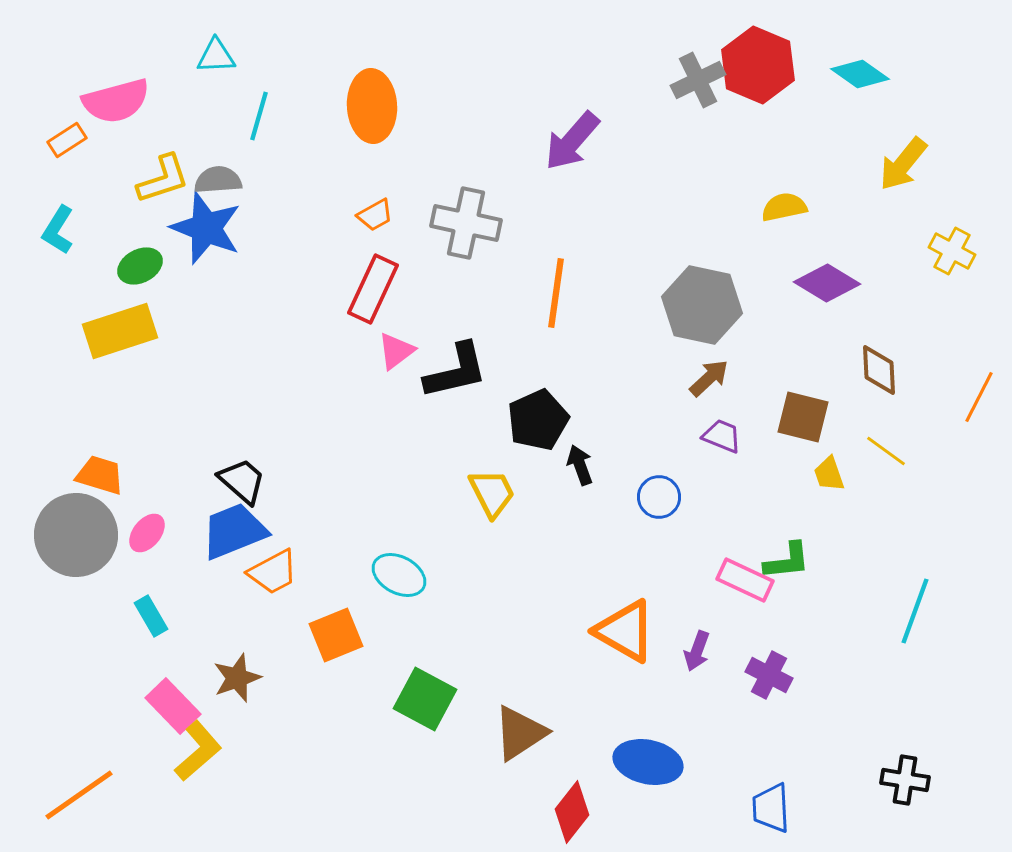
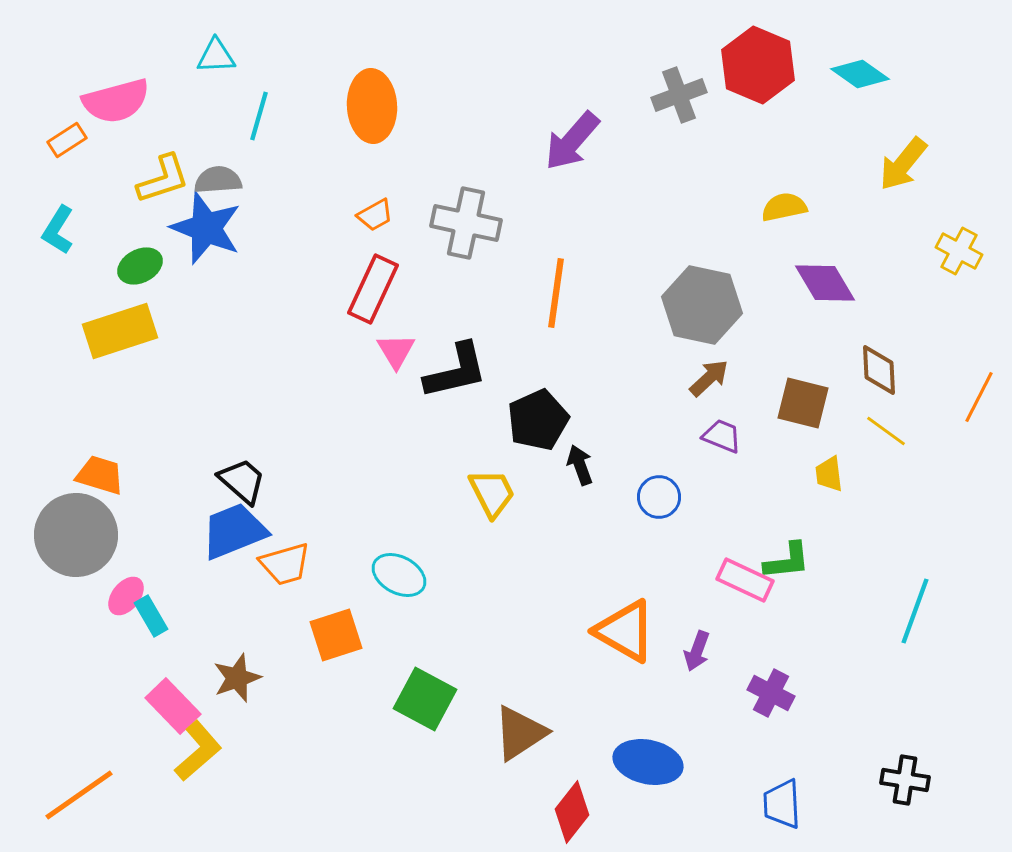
gray cross at (698, 80): moved 19 px left, 15 px down; rotated 6 degrees clockwise
yellow cross at (952, 251): moved 7 px right
purple diamond at (827, 283): moved 2 px left; rotated 28 degrees clockwise
pink triangle at (396, 351): rotated 24 degrees counterclockwise
brown square at (803, 417): moved 14 px up
yellow line at (886, 451): moved 20 px up
yellow trapezoid at (829, 474): rotated 12 degrees clockwise
pink ellipse at (147, 533): moved 21 px left, 63 px down
orange trapezoid at (273, 572): moved 12 px right, 8 px up; rotated 12 degrees clockwise
orange square at (336, 635): rotated 4 degrees clockwise
purple cross at (769, 675): moved 2 px right, 18 px down
blue trapezoid at (771, 808): moved 11 px right, 4 px up
